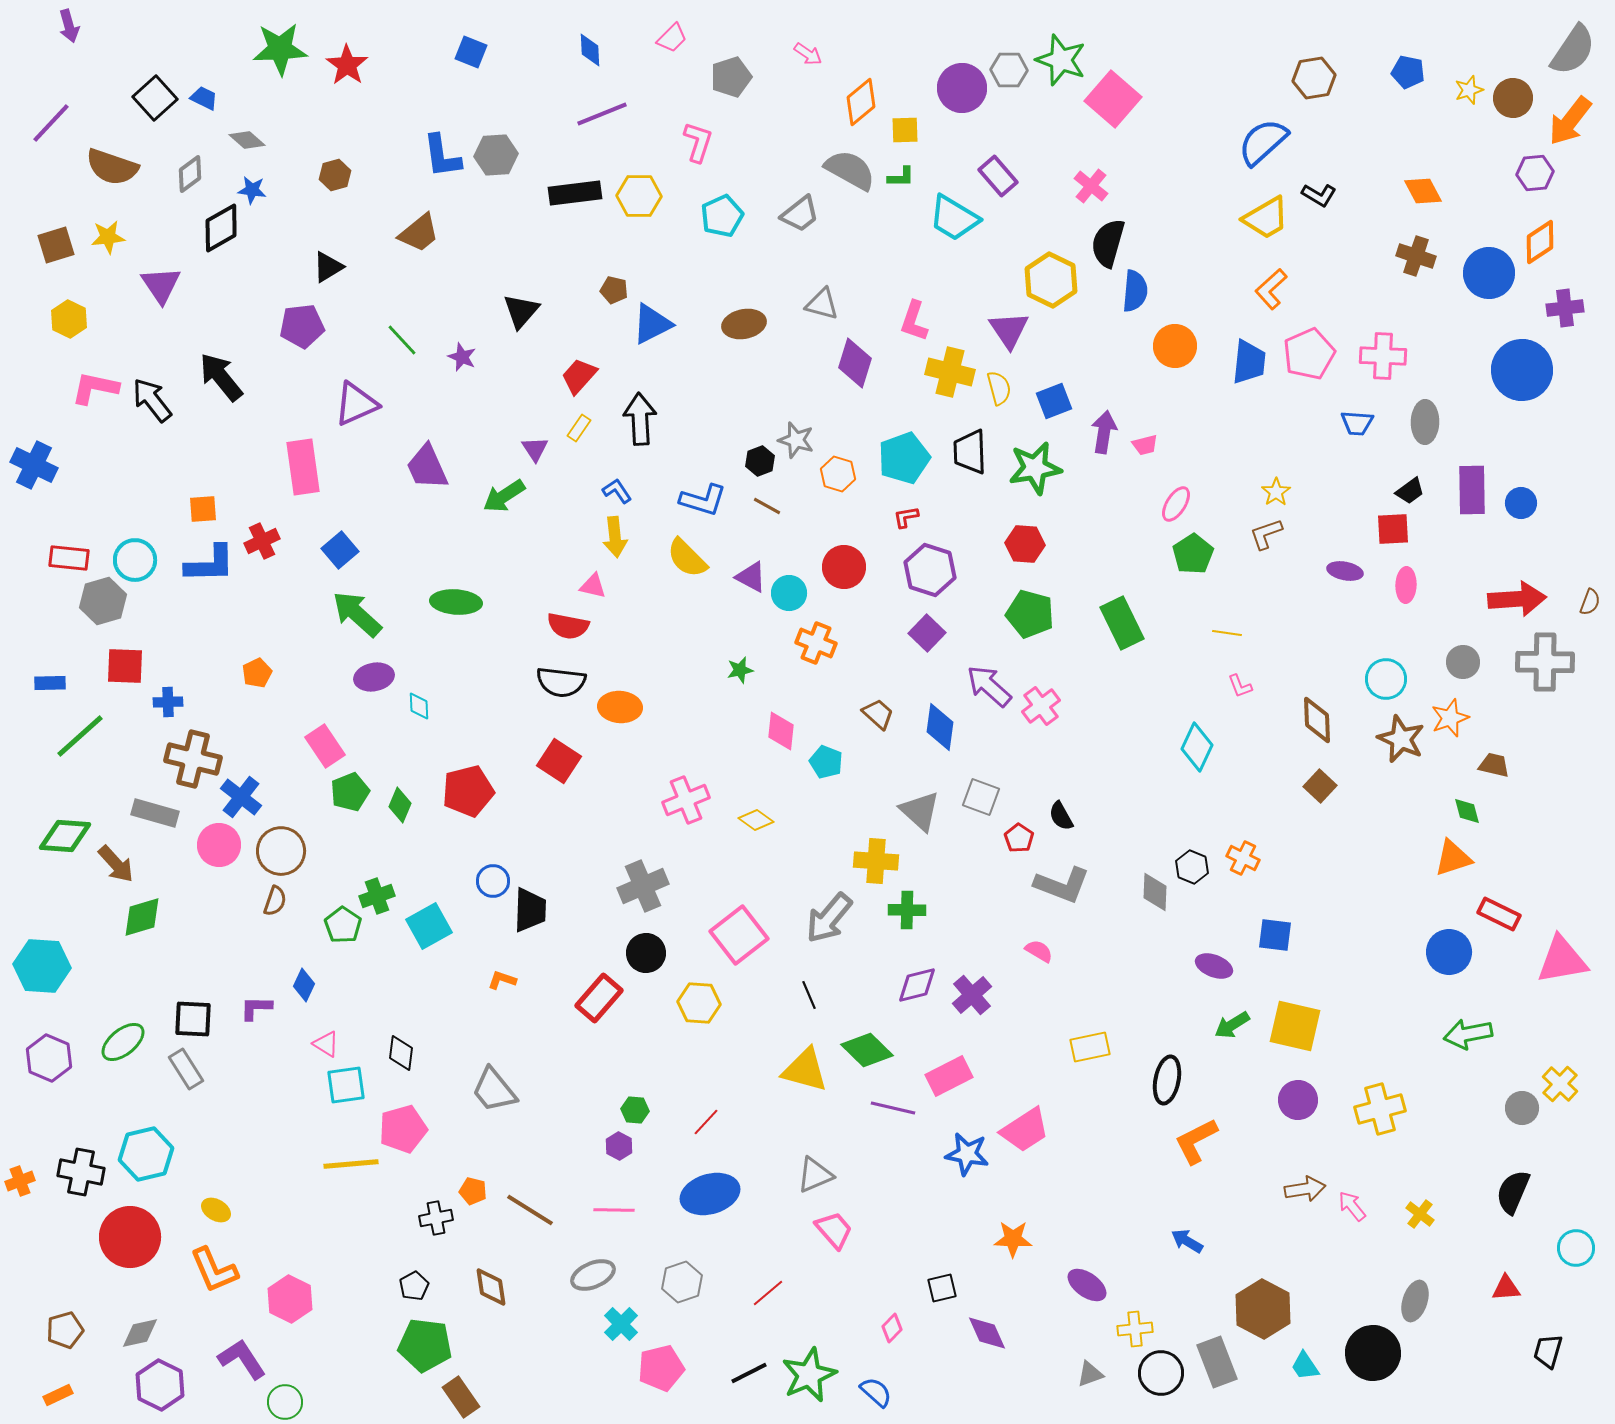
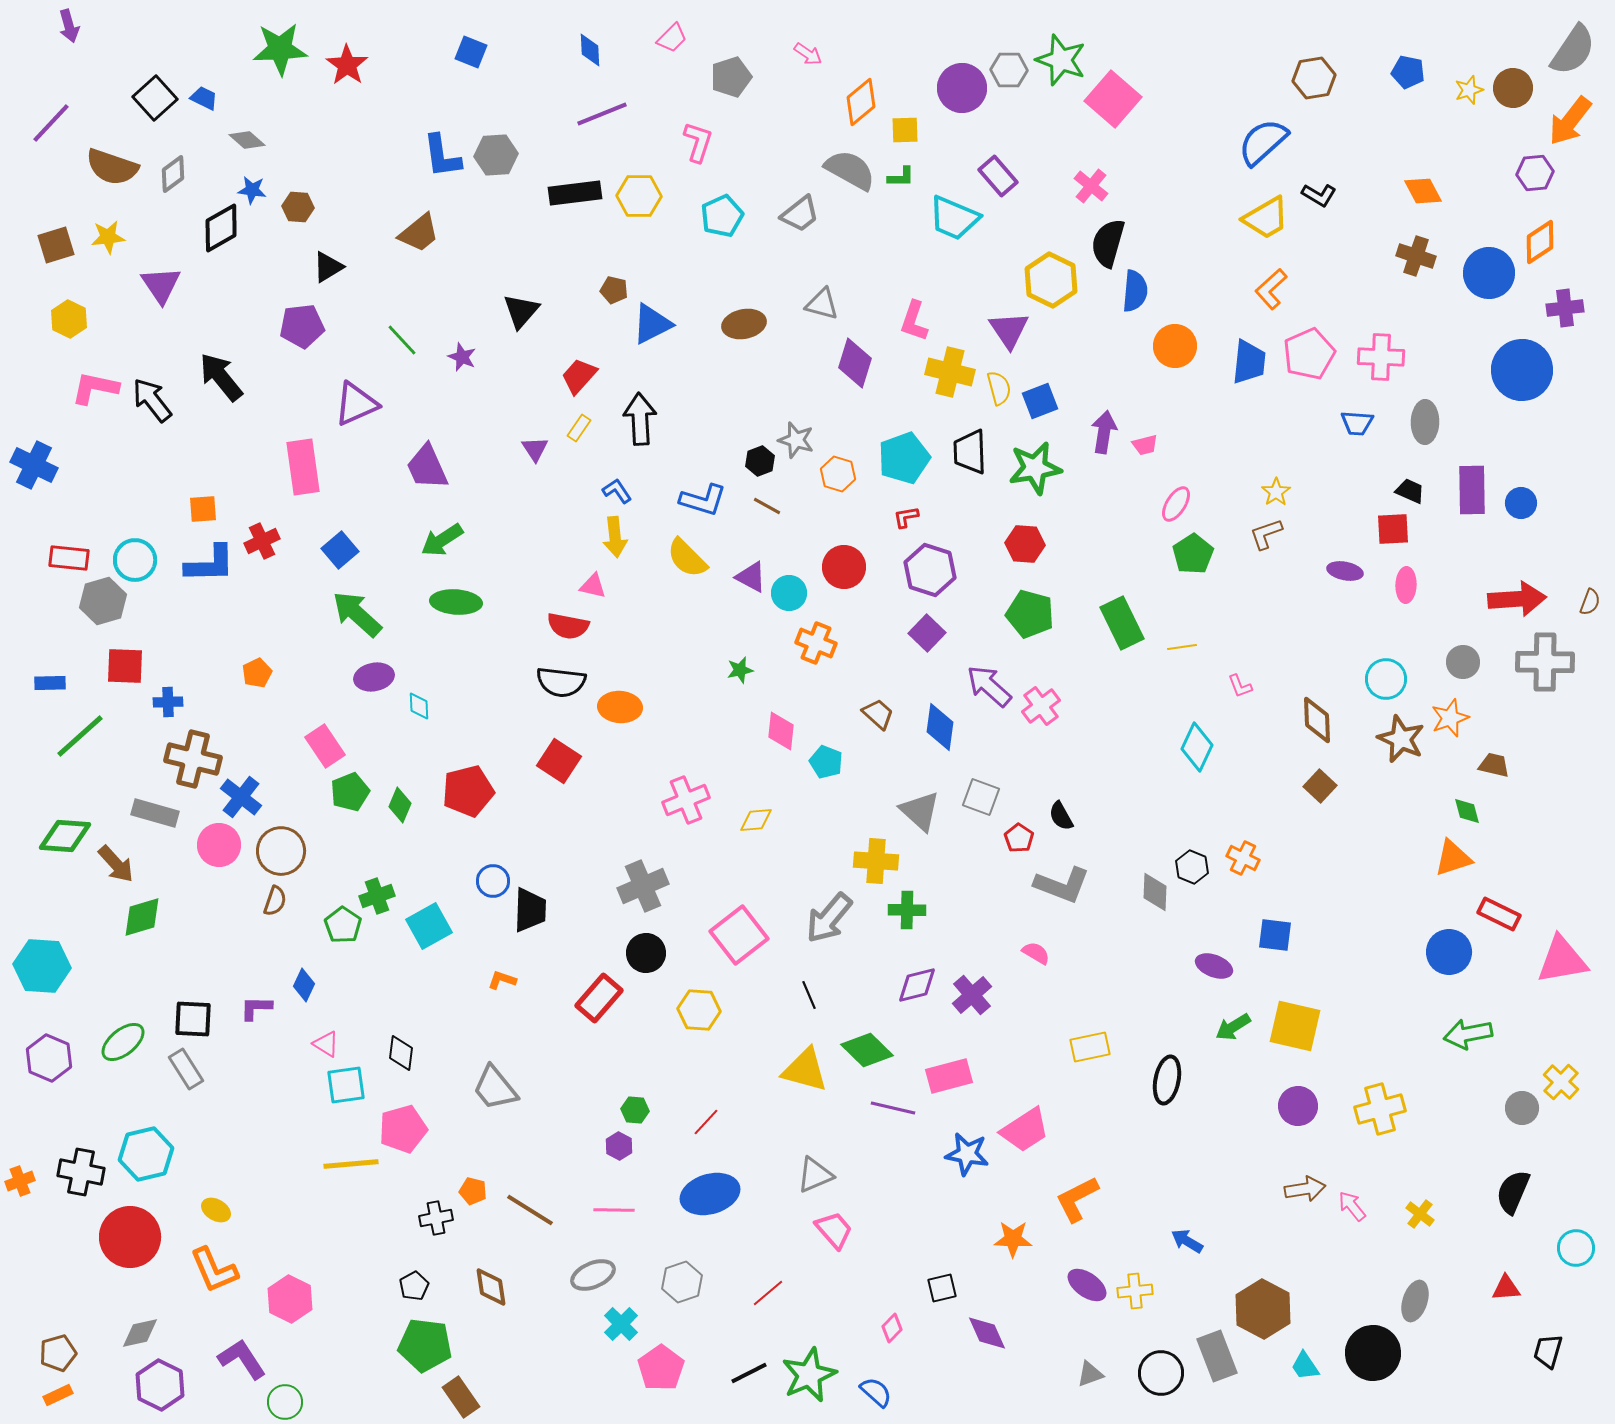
brown circle at (1513, 98): moved 10 px up
gray diamond at (190, 174): moved 17 px left
brown hexagon at (335, 175): moved 37 px left, 32 px down; rotated 20 degrees clockwise
cyan trapezoid at (954, 218): rotated 8 degrees counterclockwise
pink cross at (1383, 356): moved 2 px left, 1 px down
blue square at (1054, 401): moved 14 px left
black trapezoid at (1410, 491): rotated 120 degrees counterclockwise
green arrow at (504, 496): moved 62 px left, 44 px down
yellow line at (1227, 633): moved 45 px left, 14 px down; rotated 16 degrees counterclockwise
yellow diamond at (756, 820): rotated 40 degrees counterclockwise
pink semicircle at (1039, 951): moved 3 px left, 2 px down
yellow hexagon at (699, 1003): moved 7 px down
green arrow at (1232, 1025): moved 1 px right, 2 px down
pink rectangle at (949, 1076): rotated 12 degrees clockwise
yellow cross at (1560, 1084): moved 1 px right, 2 px up
gray trapezoid at (494, 1090): moved 1 px right, 2 px up
purple circle at (1298, 1100): moved 6 px down
orange L-shape at (1196, 1141): moved 119 px left, 58 px down
yellow cross at (1135, 1329): moved 38 px up
brown pentagon at (65, 1330): moved 7 px left, 23 px down
gray rectangle at (1217, 1362): moved 6 px up
pink pentagon at (661, 1368): rotated 21 degrees counterclockwise
